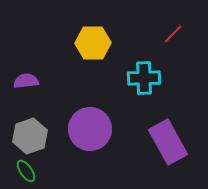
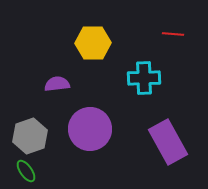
red line: rotated 50 degrees clockwise
purple semicircle: moved 31 px right, 3 px down
